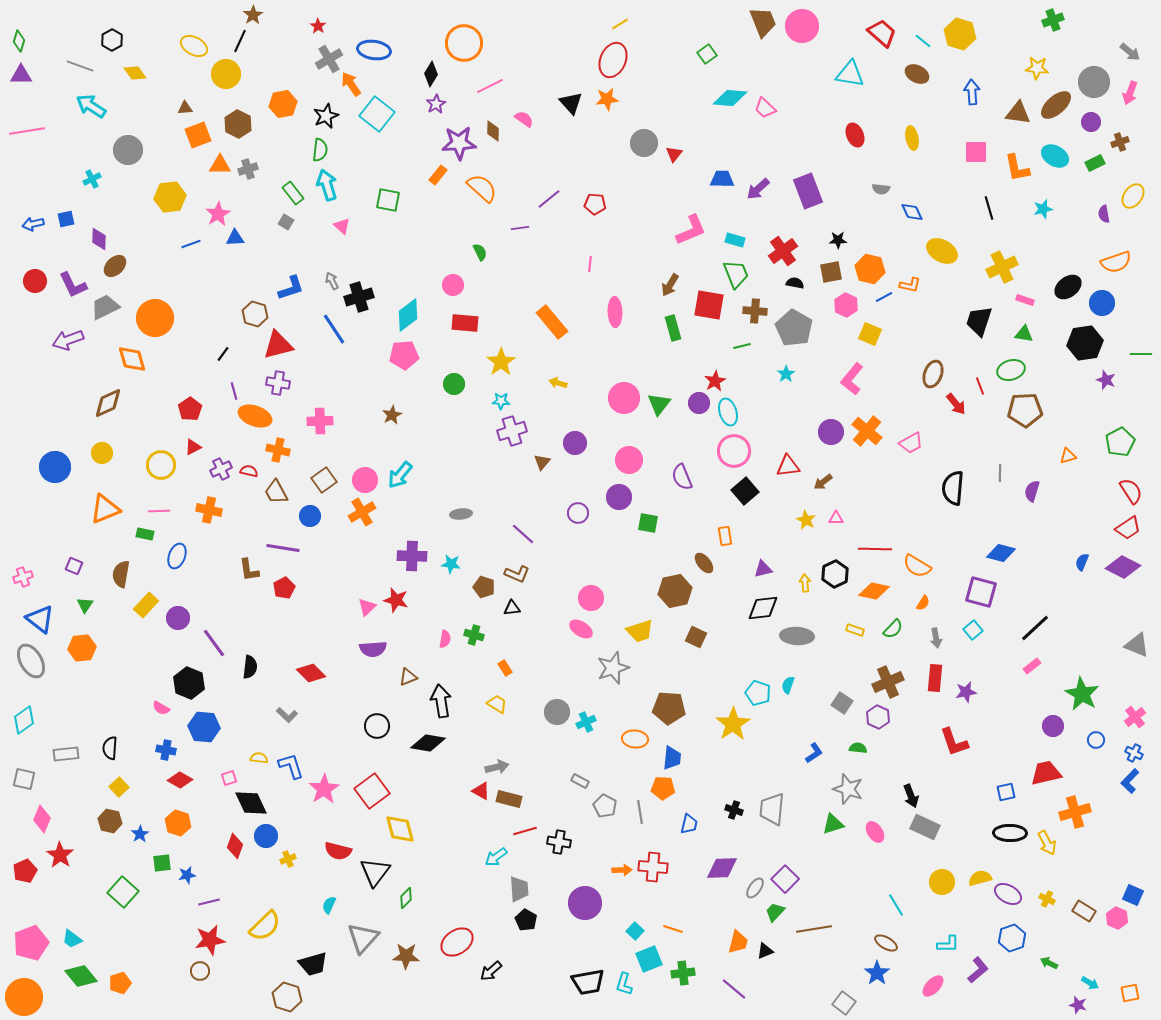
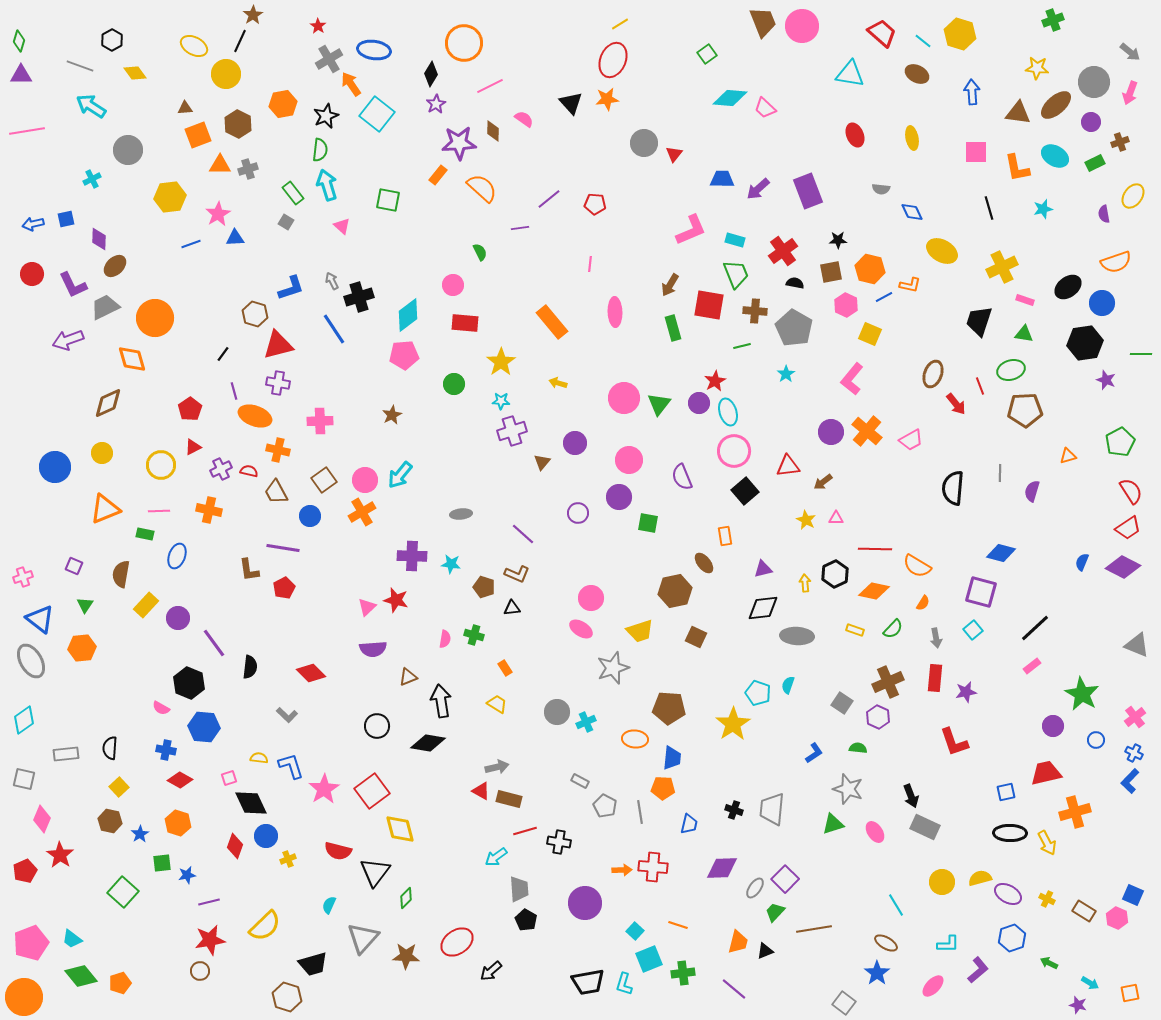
red circle at (35, 281): moved 3 px left, 7 px up
pink trapezoid at (911, 443): moved 3 px up
orange line at (673, 929): moved 5 px right, 4 px up
